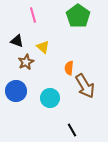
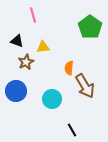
green pentagon: moved 12 px right, 11 px down
yellow triangle: rotated 48 degrees counterclockwise
cyan circle: moved 2 px right, 1 px down
